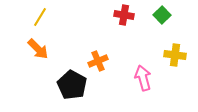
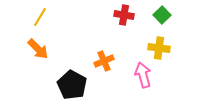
yellow cross: moved 16 px left, 7 px up
orange cross: moved 6 px right
pink arrow: moved 3 px up
